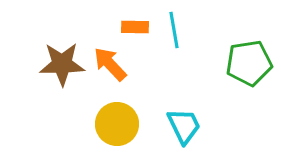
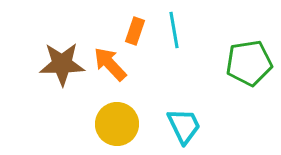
orange rectangle: moved 4 px down; rotated 72 degrees counterclockwise
